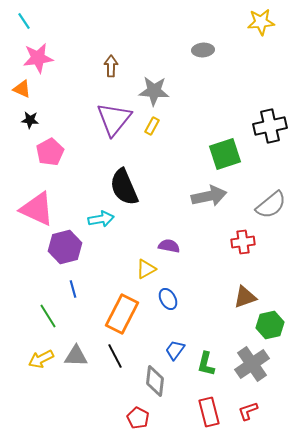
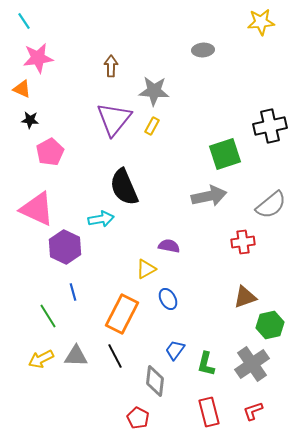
purple hexagon: rotated 20 degrees counterclockwise
blue line: moved 3 px down
red L-shape: moved 5 px right
